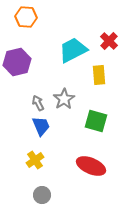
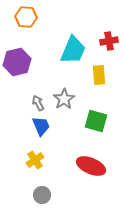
red cross: rotated 36 degrees clockwise
cyan trapezoid: rotated 140 degrees clockwise
